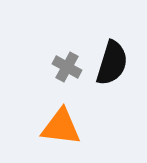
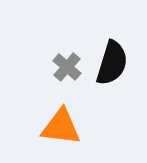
gray cross: rotated 12 degrees clockwise
